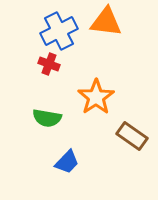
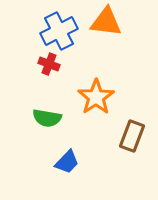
brown rectangle: rotated 76 degrees clockwise
